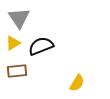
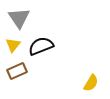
yellow triangle: moved 2 px down; rotated 21 degrees counterclockwise
brown rectangle: rotated 18 degrees counterclockwise
yellow semicircle: moved 14 px right
